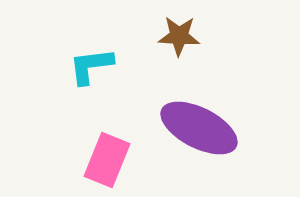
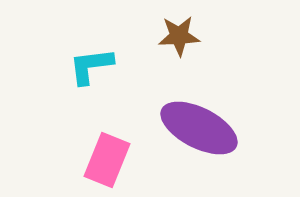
brown star: rotated 6 degrees counterclockwise
